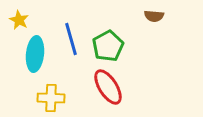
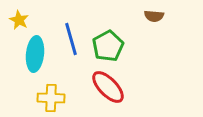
red ellipse: rotated 12 degrees counterclockwise
